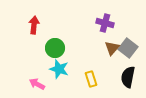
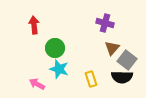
red arrow: rotated 12 degrees counterclockwise
gray square: moved 1 px left, 12 px down
black semicircle: moved 6 px left; rotated 100 degrees counterclockwise
